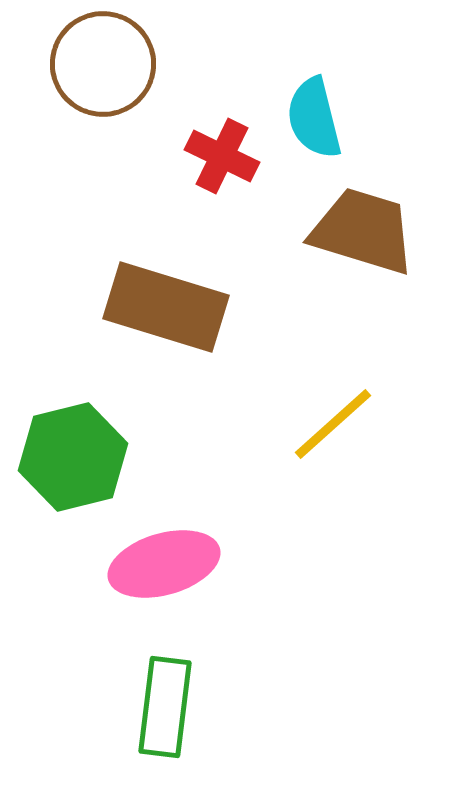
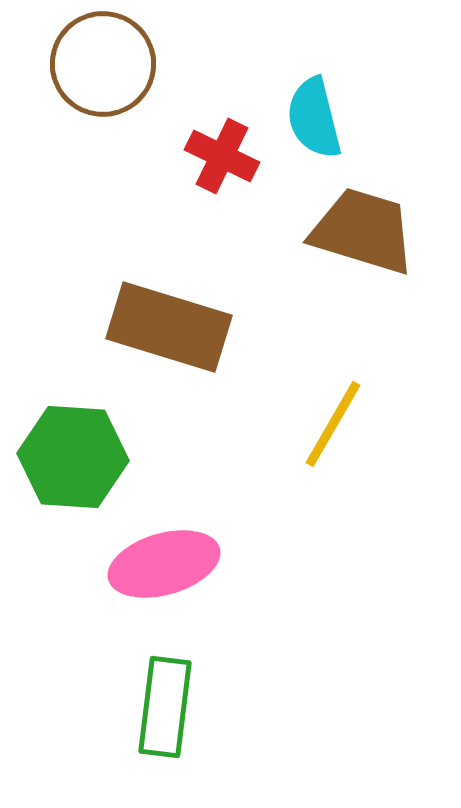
brown rectangle: moved 3 px right, 20 px down
yellow line: rotated 18 degrees counterclockwise
green hexagon: rotated 18 degrees clockwise
